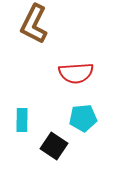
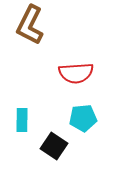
brown L-shape: moved 4 px left, 1 px down
